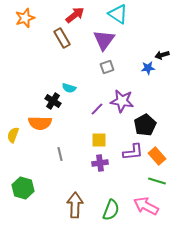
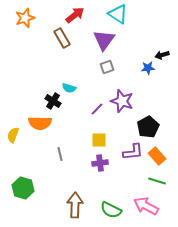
purple star: rotated 10 degrees clockwise
black pentagon: moved 3 px right, 2 px down
green semicircle: rotated 95 degrees clockwise
